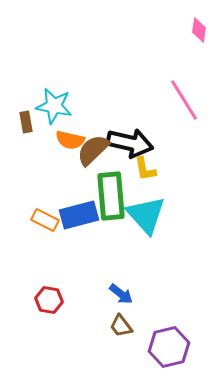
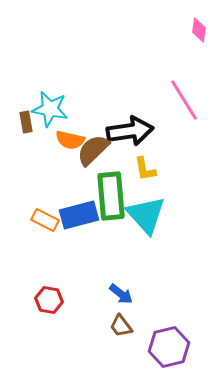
cyan star: moved 4 px left, 3 px down
black arrow: moved 12 px up; rotated 21 degrees counterclockwise
